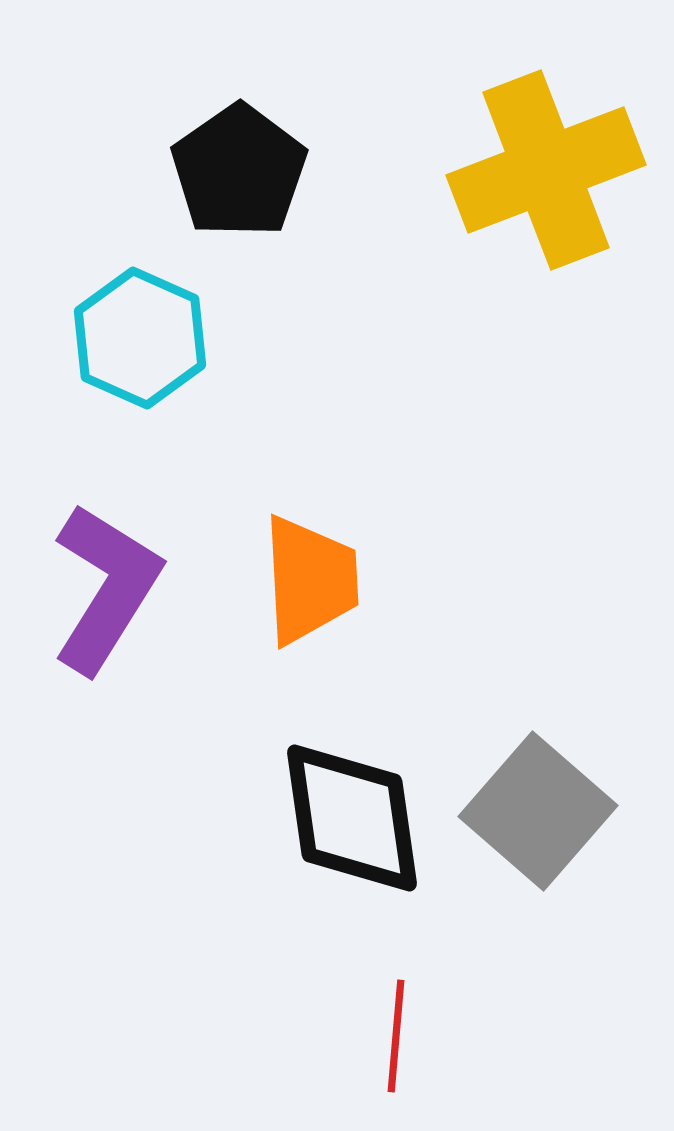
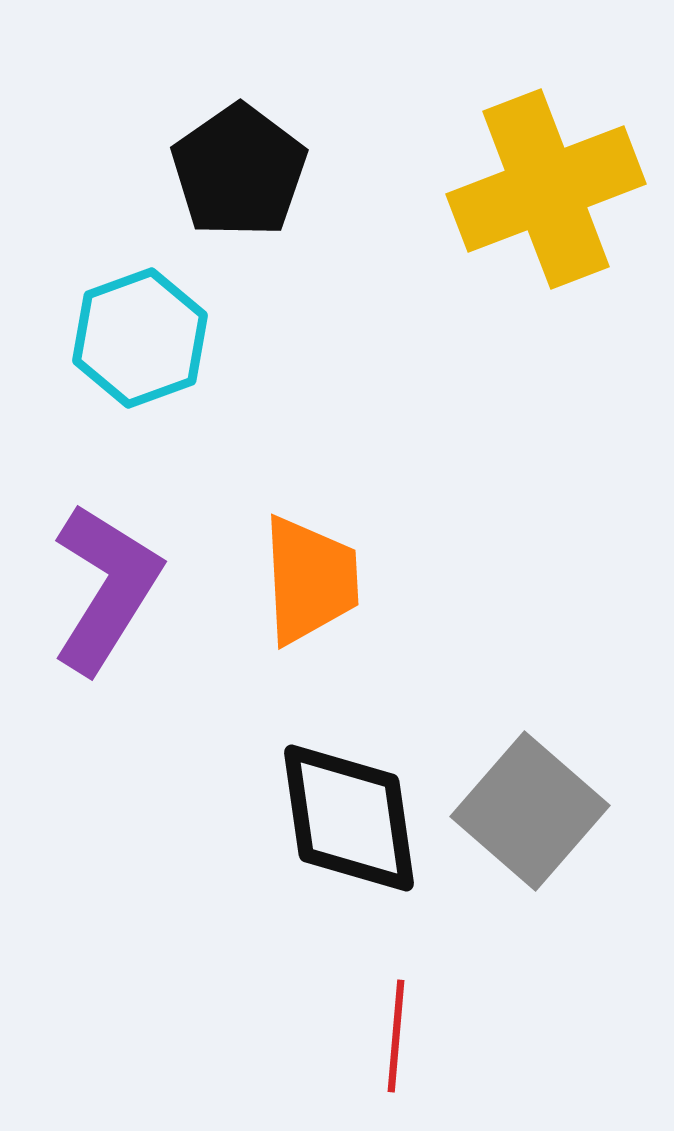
yellow cross: moved 19 px down
cyan hexagon: rotated 16 degrees clockwise
gray square: moved 8 px left
black diamond: moved 3 px left
